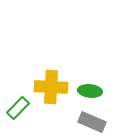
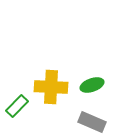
green ellipse: moved 2 px right, 6 px up; rotated 25 degrees counterclockwise
green rectangle: moved 1 px left, 2 px up
